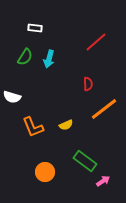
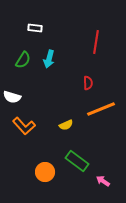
red line: rotated 40 degrees counterclockwise
green semicircle: moved 2 px left, 3 px down
red semicircle: moved 1 px up
orange line: moved 3 px left; rotated 16 degrees clockwise
orange L-shape: moved 9 px left, 1 px up; rotated 20 degrees counterclockwise
green rectangle: moved 8 px left
pink arrow: rotated 112 degrees counterclockwise
